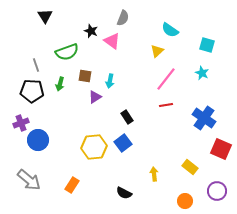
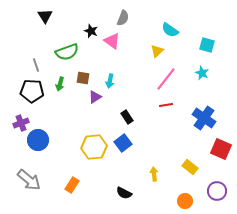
brown square: moved 2 px left, 2 px down
